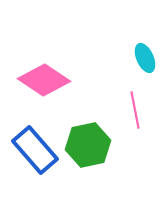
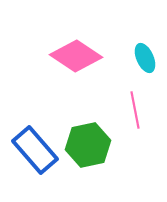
pink diamond: moved 32 px right, 24 px up
